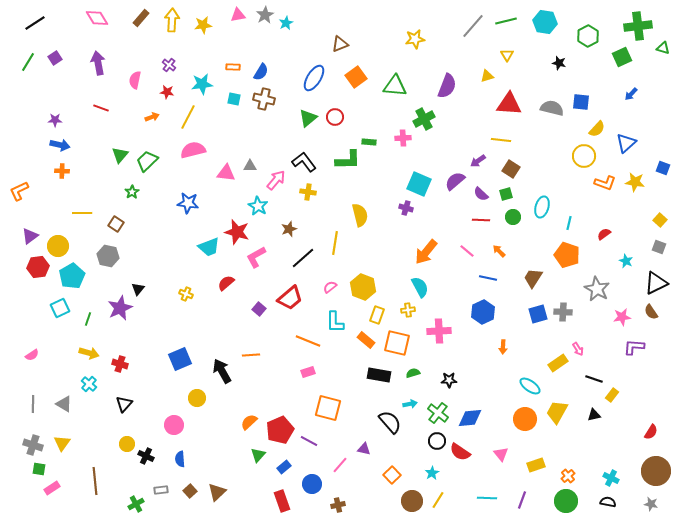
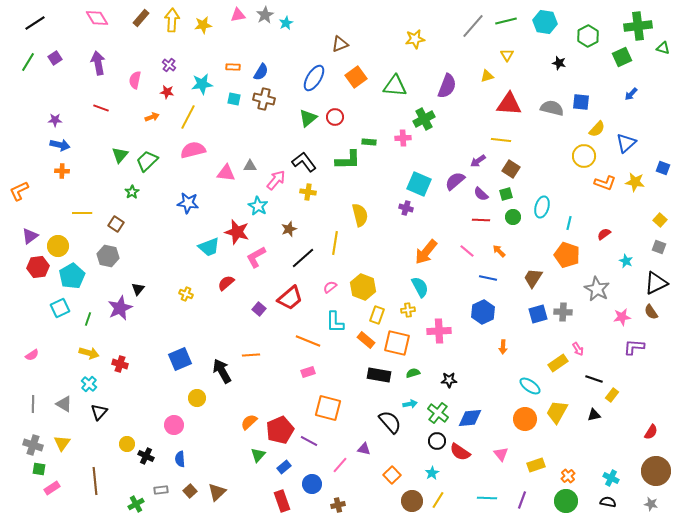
black triangle at (124, 404): moved 25 px left, 8 px down
